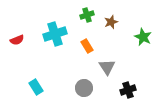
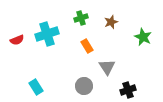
green cross: moved 6 px left, 3 px down
cyan cross: moved 8 px left
gray circle: moved 2 px up
